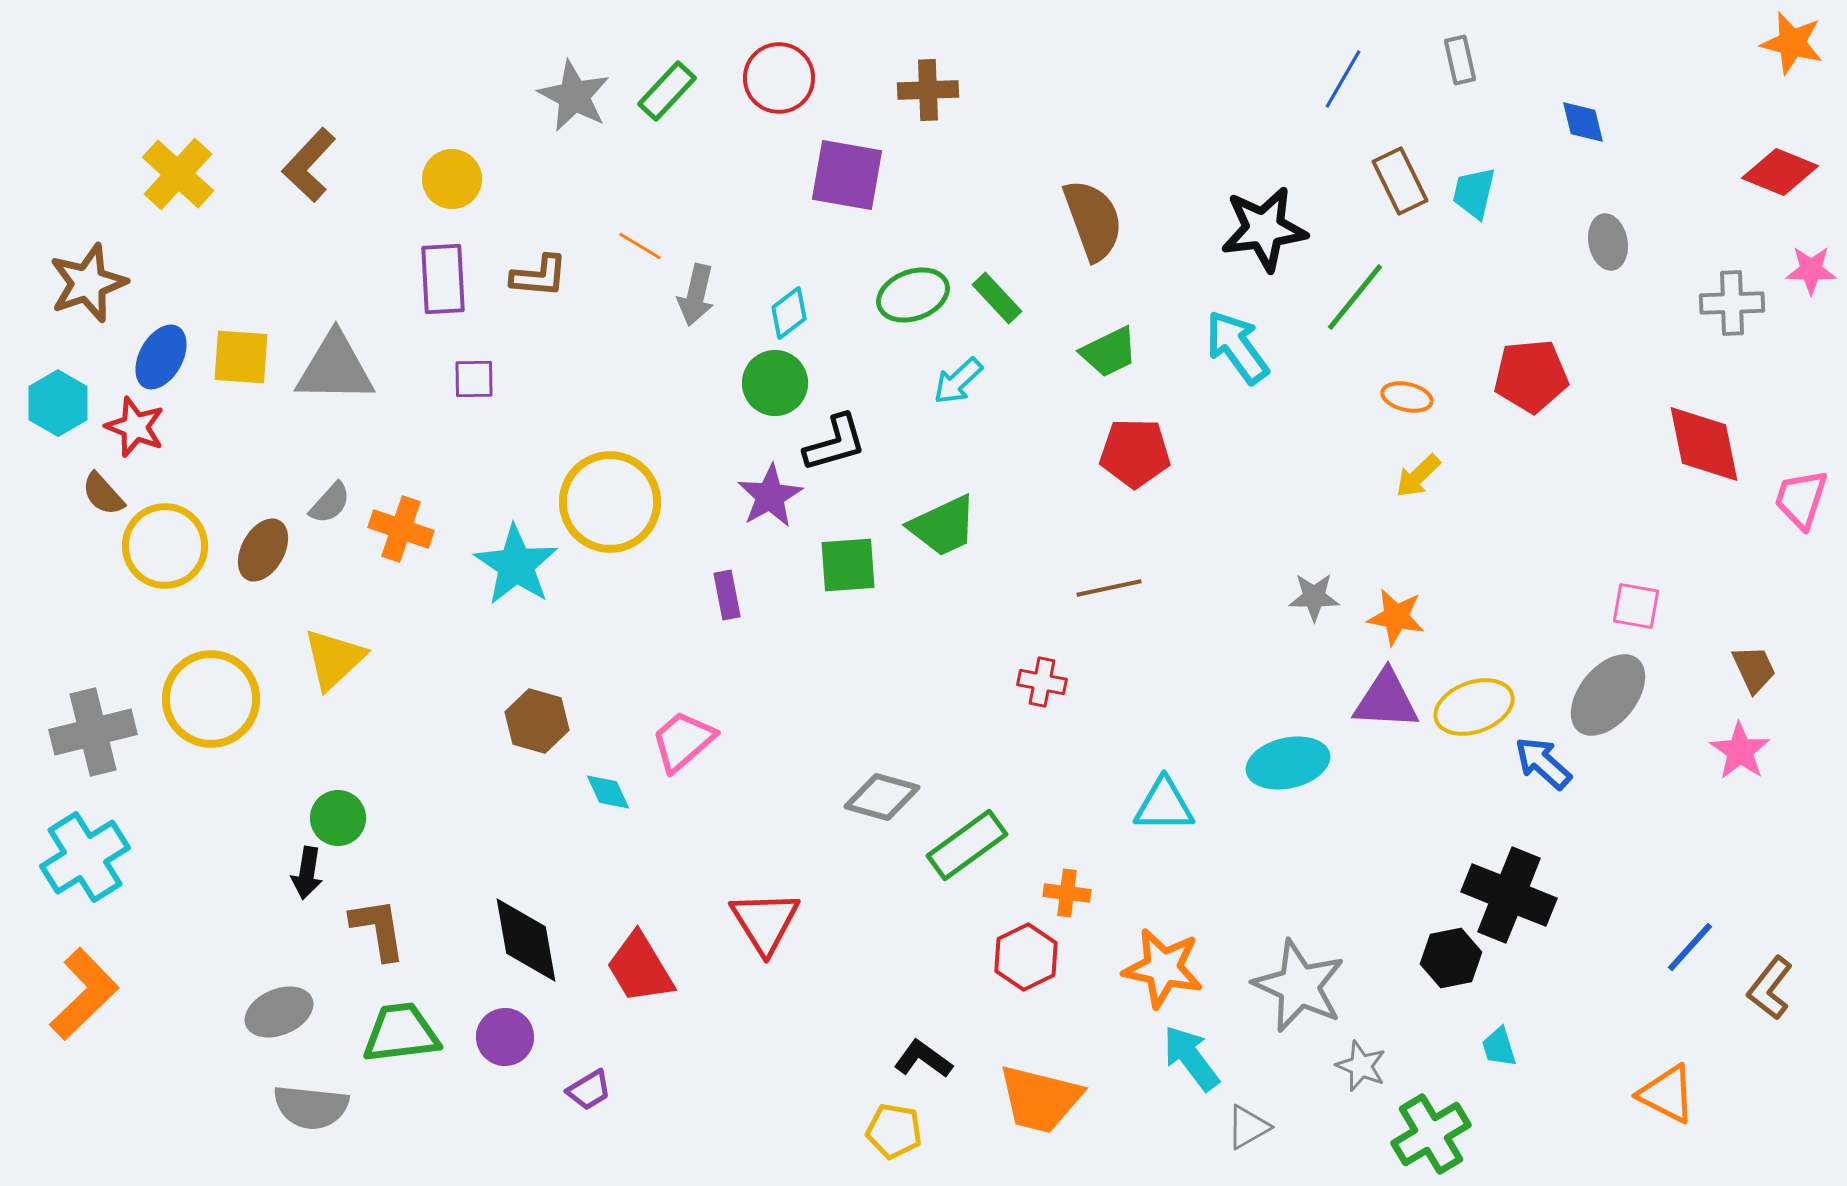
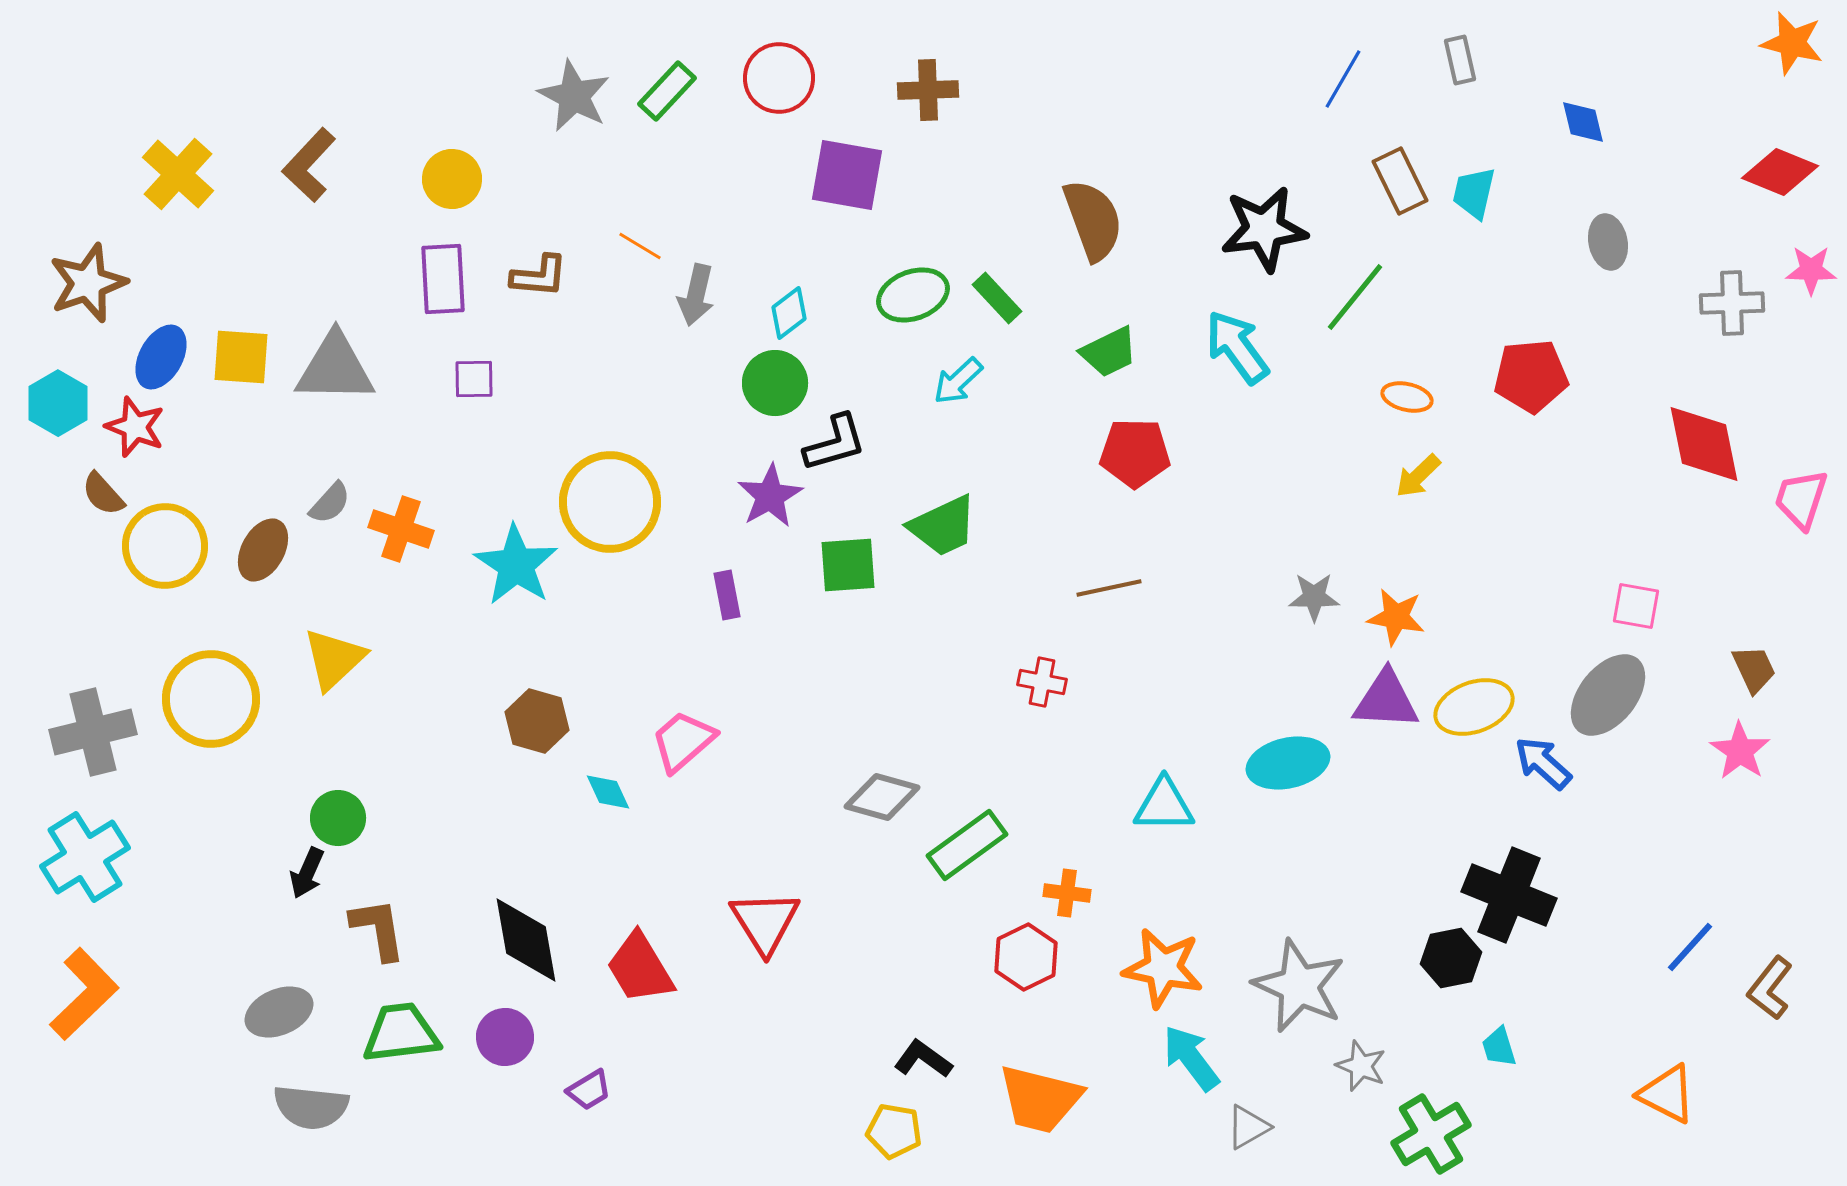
black arrow at (307, 873): rotated 15 degrees clockwise
